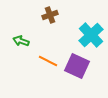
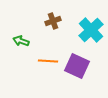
brown cross: moved 3 px right, 6 px down
cyan cross: moved 5 px up
orange line: rotated 24 degrees counterclockwise
